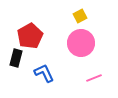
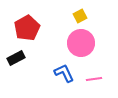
red pentagon: moved 3 px left, 8 px up
black rectangle: rotated 48 degrees clockwise
blue L-shape: moved 20 px right
pink line: moved 1 px down; rotated 14 degrees clockwise
